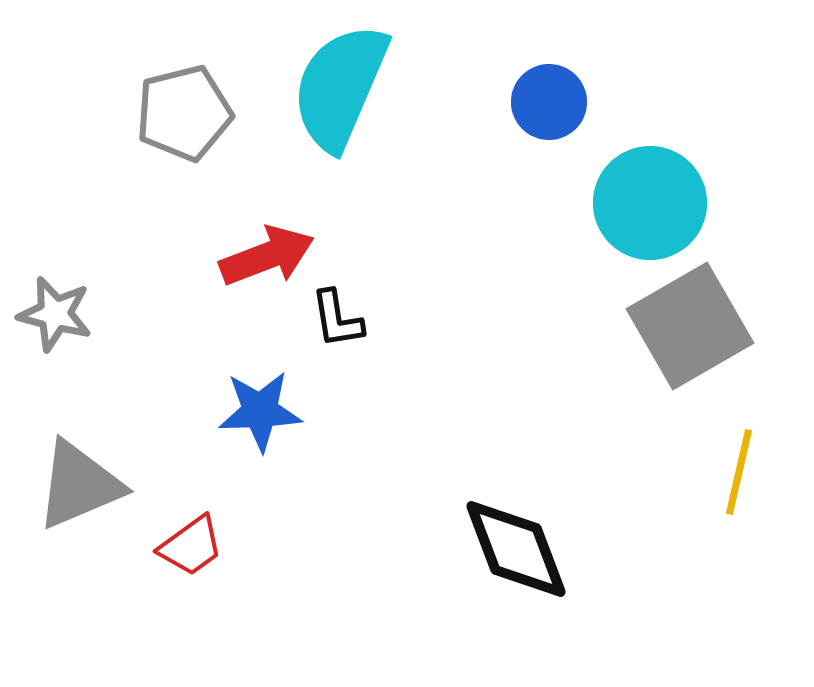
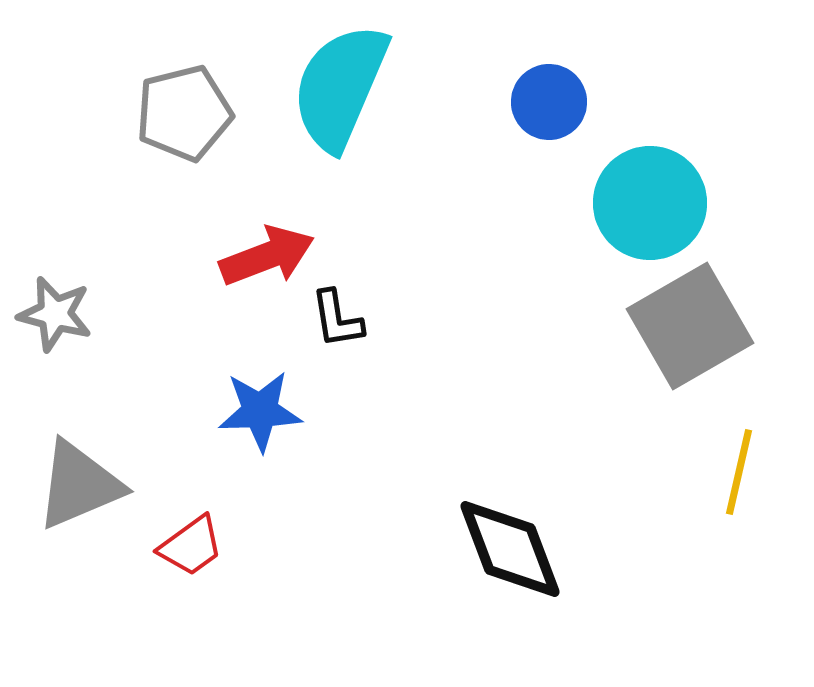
black diamond: moved 6 px left
